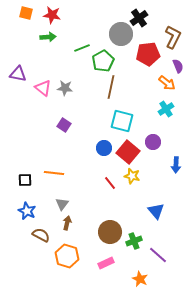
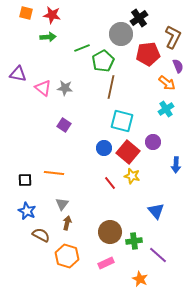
green cross: rotated 14 degrees clockwise
